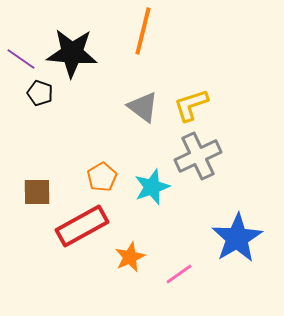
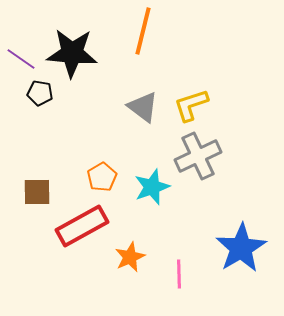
black pentagon: rotated 10 degrees counterclockwise
blue star: moved 4 px right, 10 px down
pink line: rotated 56 degrees counterclockwise
